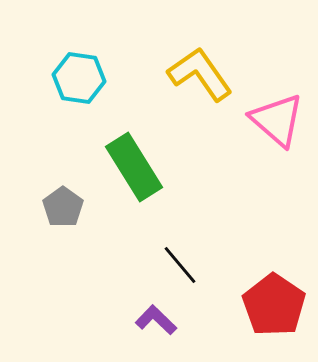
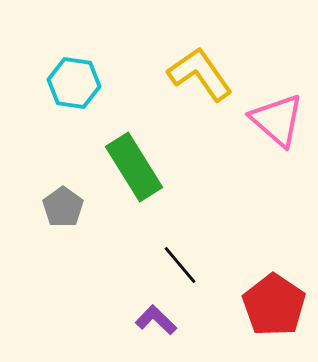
cyan hexagon: moved 5 px left, 5 px down
